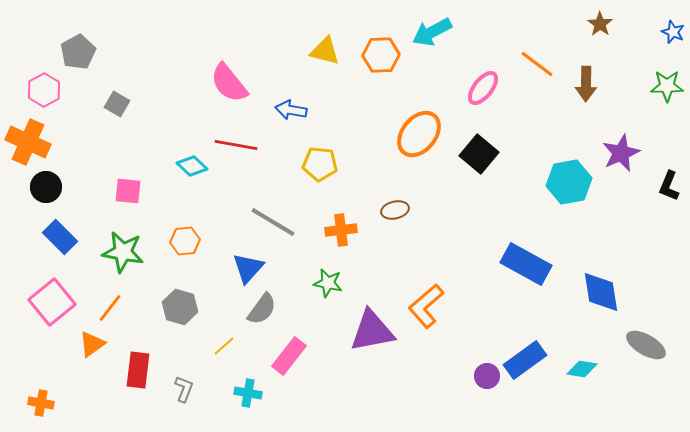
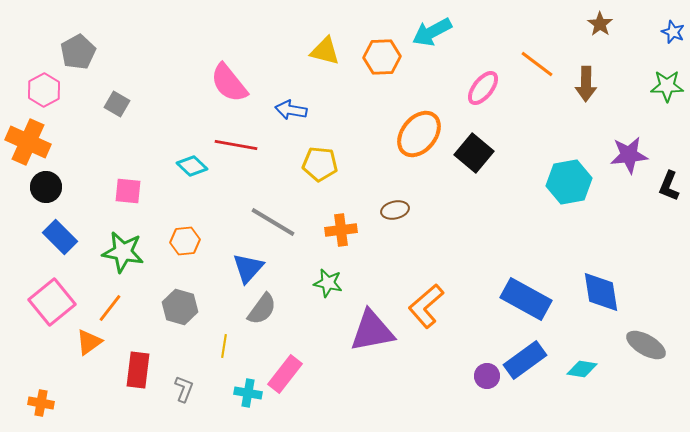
orange hexagon at (381, 55): moved 1 px right, 2 px down
purple star at (621, 153): moved 8 px right, 2 px down; rotated 18 degrees clockwise
black square at (479, 154): moved 5 px left, 1 px up
blue rectangle at (526, 264): moved 35 px down
orange triangle at (92, 344): moved 3 px left, 2 px up
yellow line at (224, 346): rotated 40 degrees counterclockwise
pink rectangle at (289, 356): moved 4 px left, 18 px down
